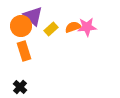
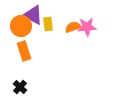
purple triangle: moved 1 px up; rotated 15 degrees counterclockwise
yellow rectangle: moved 3 px left, 5 px up; rotated 56 degrees counterclockwise
